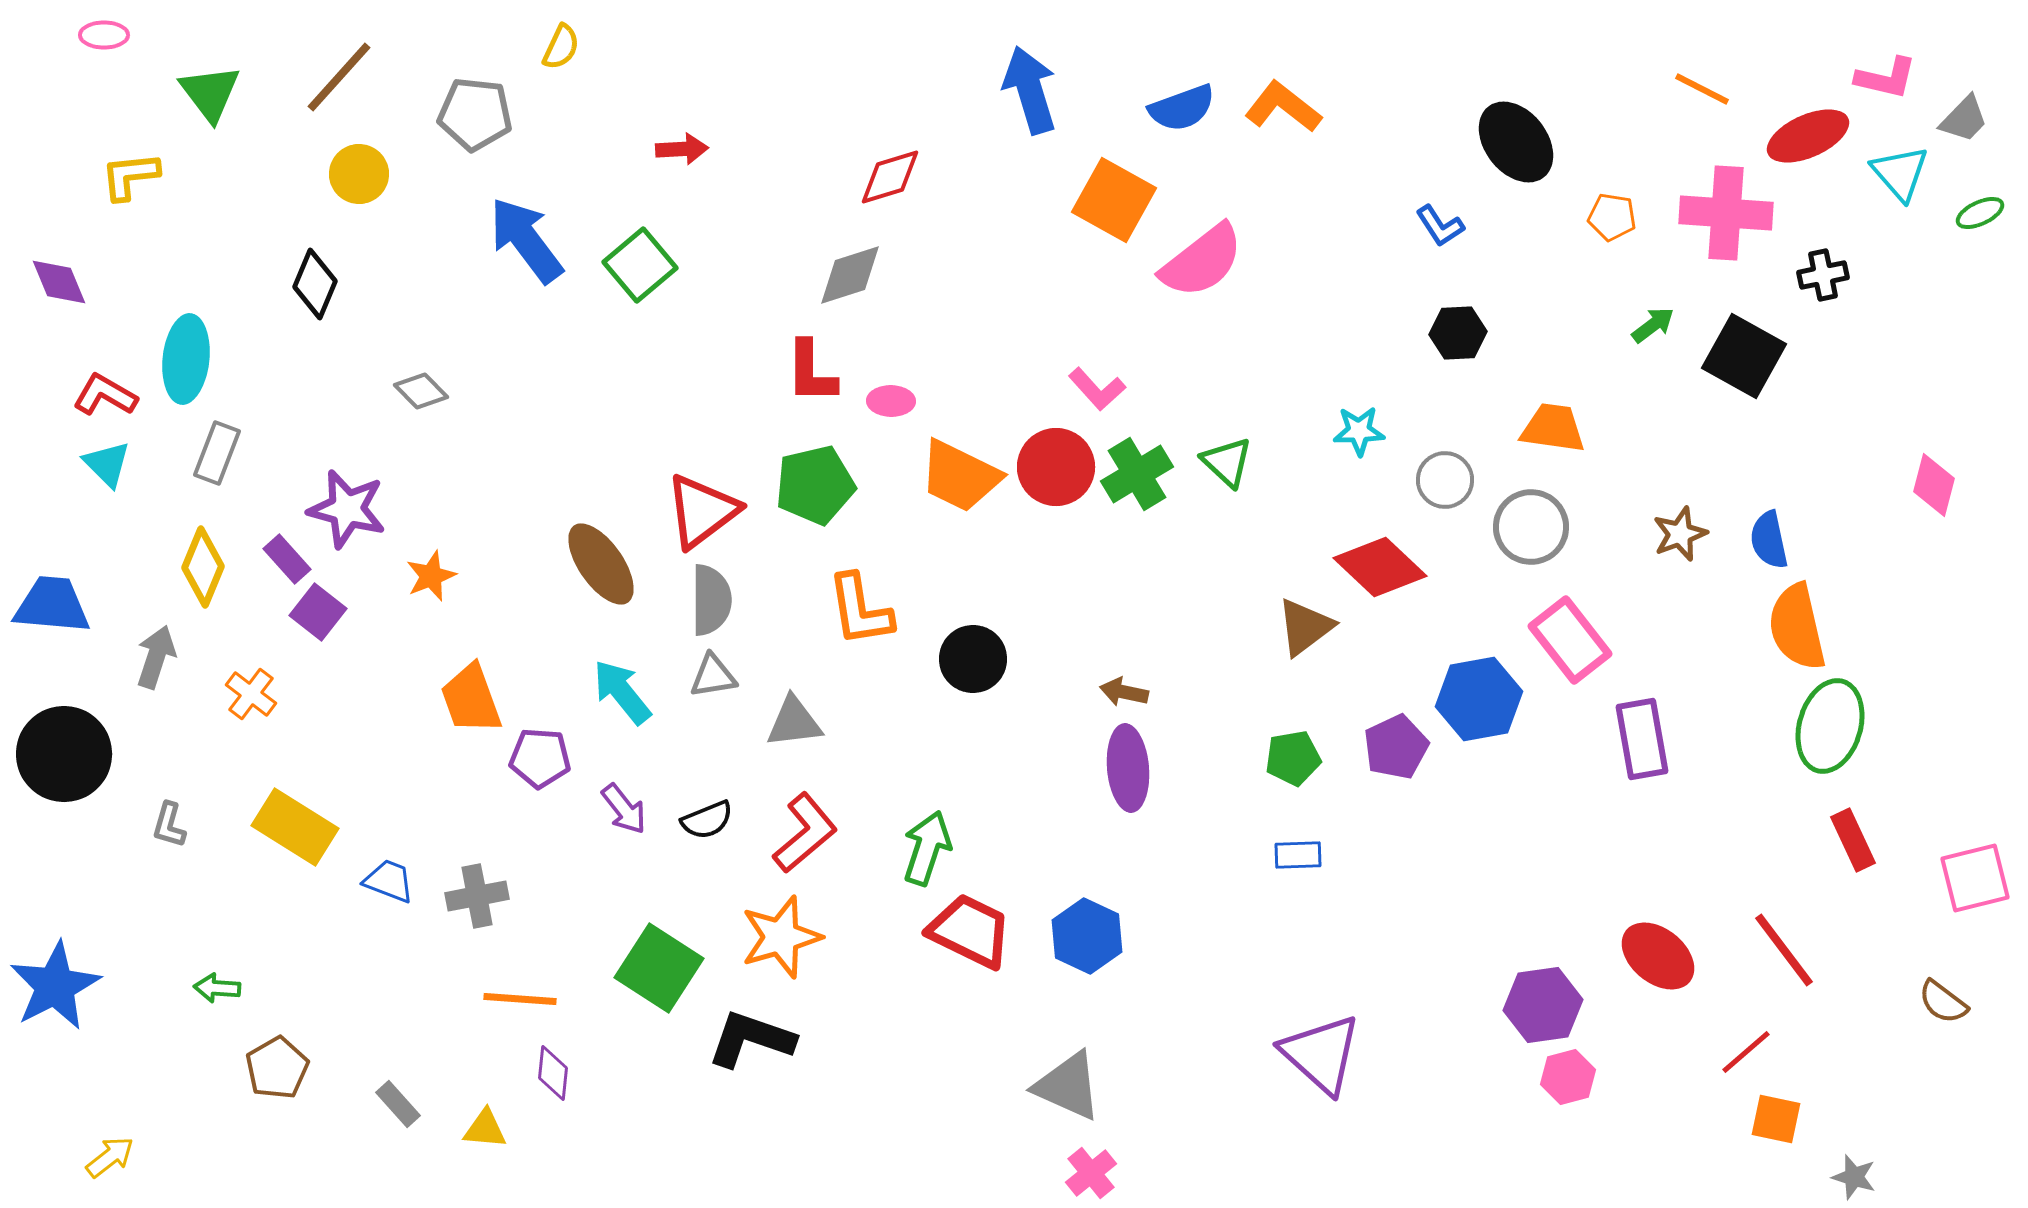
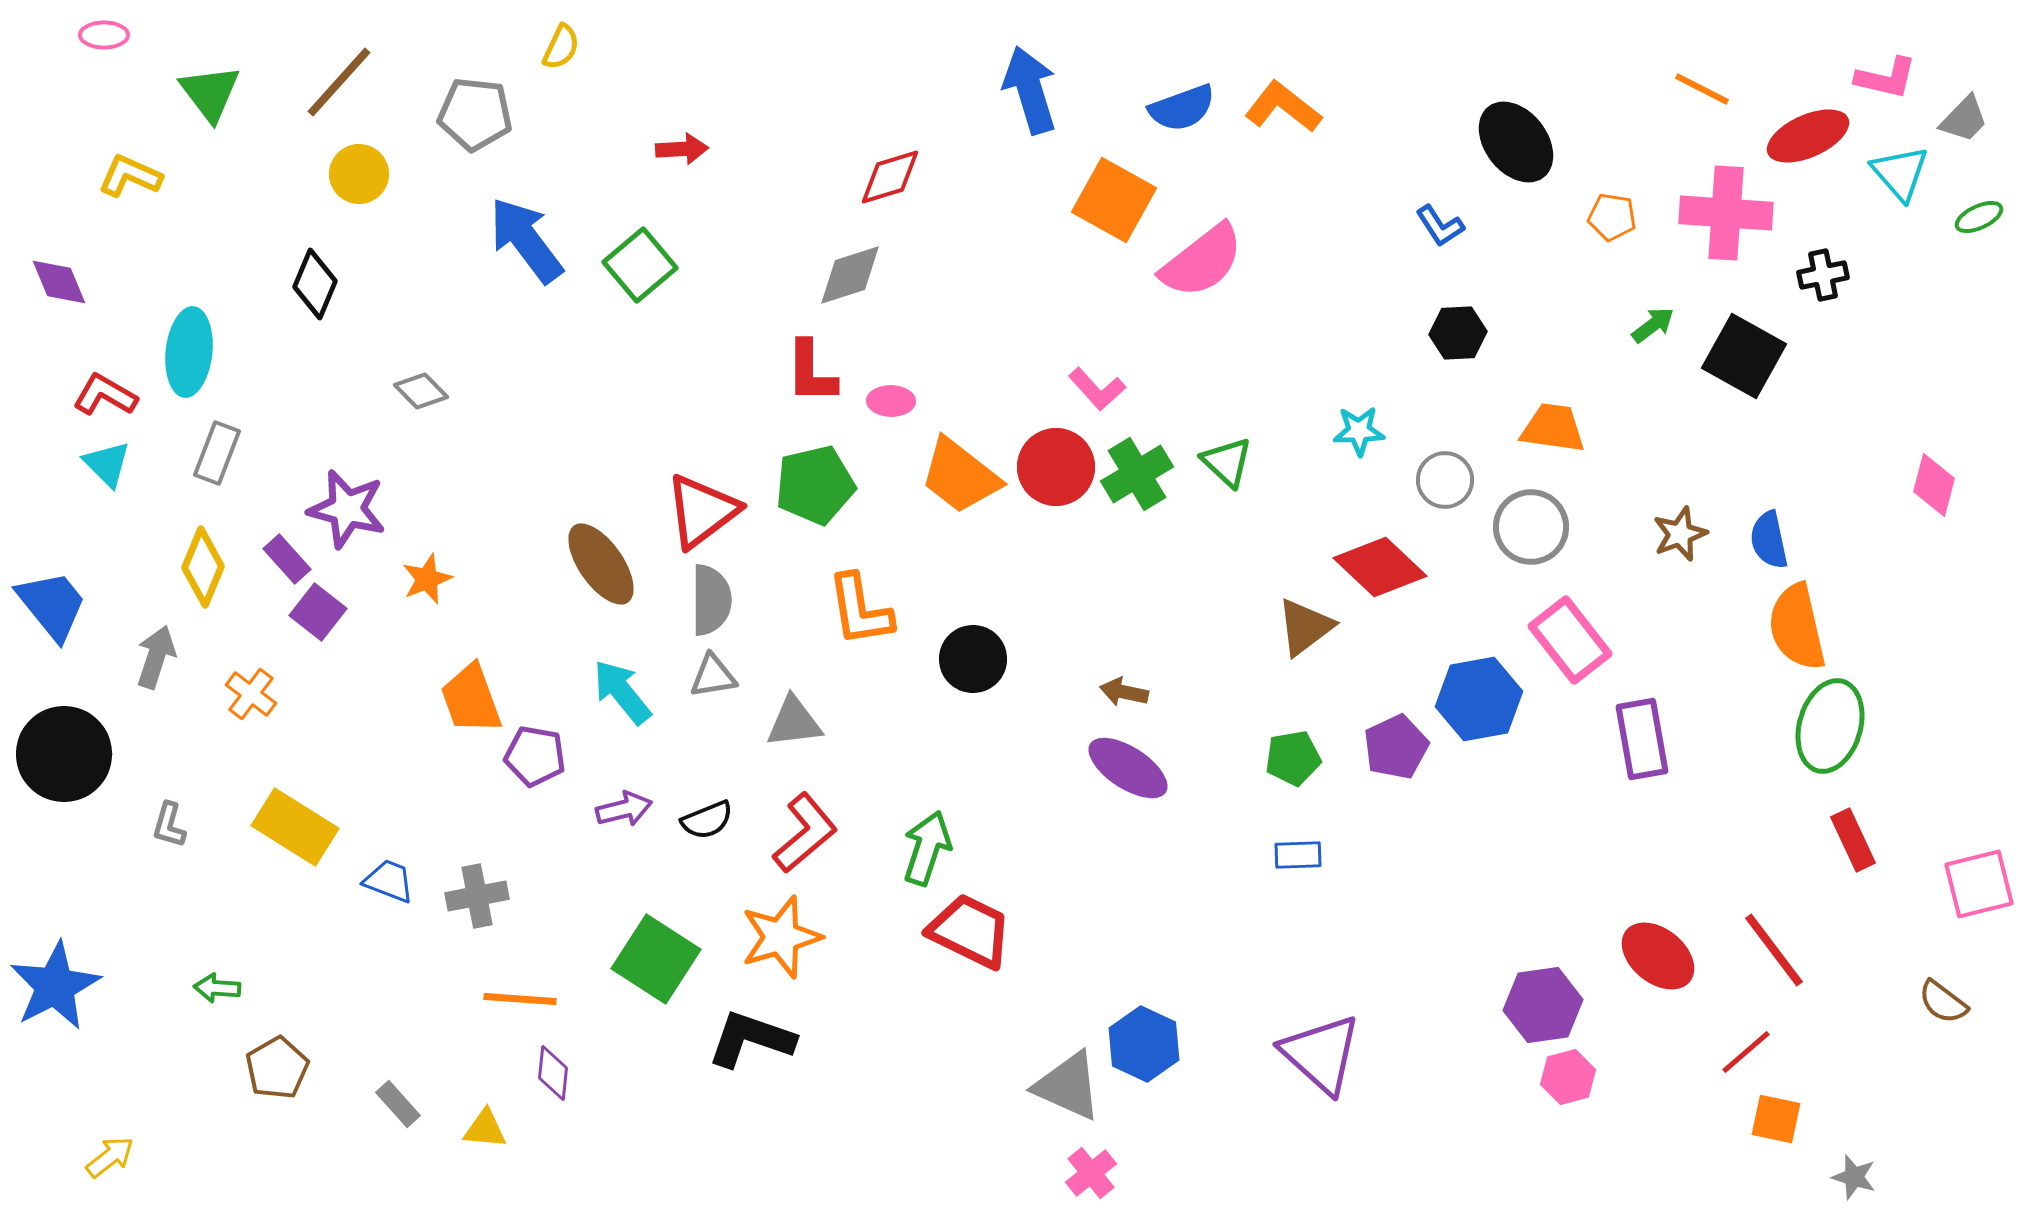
brown line at (339, 77): moved 5 px down
yellow L-shape at (130, 176): rotated 30 degrees clockwise
green ellipse at (1980, 213): moved 1 px left, 4 px down
cyan ellipse at (186, 359): moved 3 px right, 7 px up
orange trapezoid at (960, 476): rotated 12 degrees clockwise
orange star at (431, 576): moved 4 px left, 3 px down
blue trapezoid at (52, 605): rotated 46 degrees clockwise
purple pentagon at (540, 758): moved 5 px left, 2 px up; rotated 6 degrees clockwise
purple ellipse at (1128, 768): rotated 52 degrees counterclockwise
purple arrow at (624, 809): rotated 66 degrees counterclockwise
pink square at (1975, 878): moved 4 px right, 6 px down
blue hexagon at (1087, 936): moved 57 px right, 108 px down
red line at (1784, 950): moved 10 px left
green square at (659, 968): moved 3 px left, 9 px up
